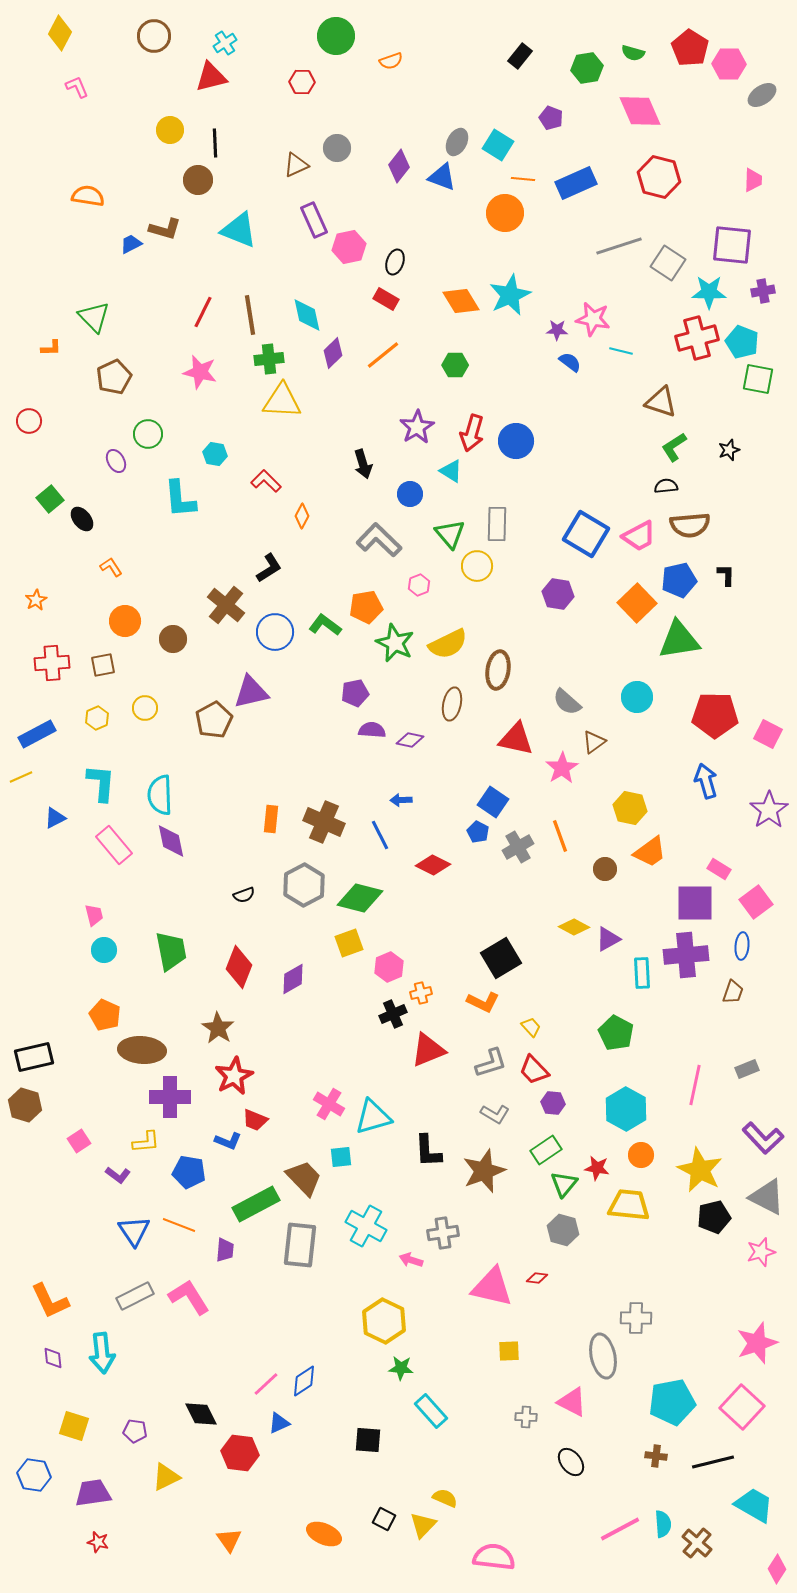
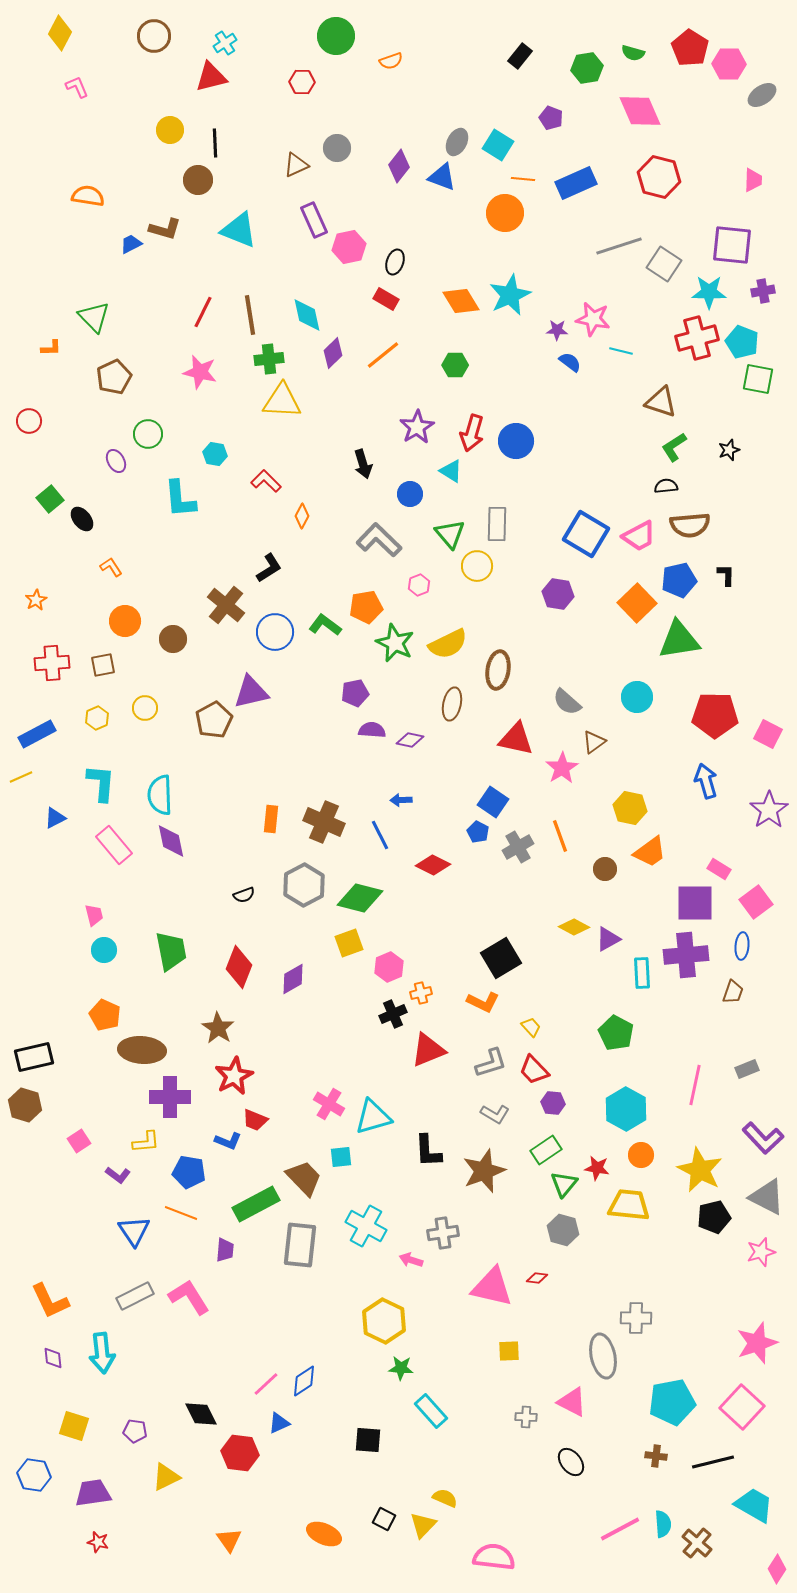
gray square at (668, 263): moved 4 px left, 1 px down
orange line at (179, 1225): moved 2 px right, 12 px up
